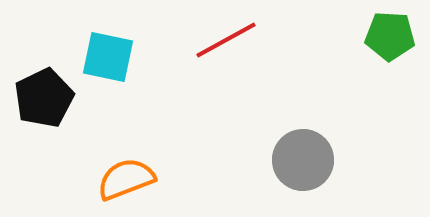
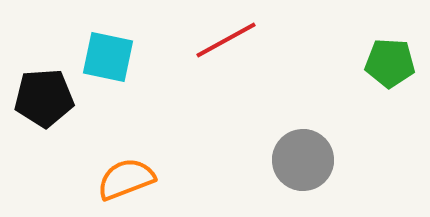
green pentagon: moved 27 px down
black pentagon: rotated 22 degrees clockwise
